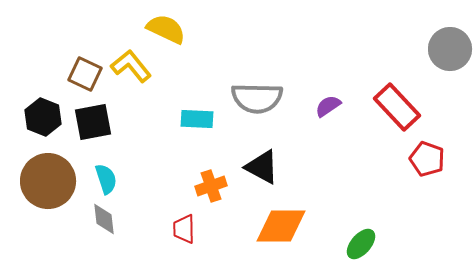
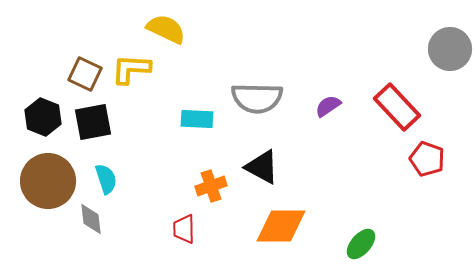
yellow L-shape: moved 3 px down; rotated 48 degrees counterclockwise
gray diamond: moved 13 px left
